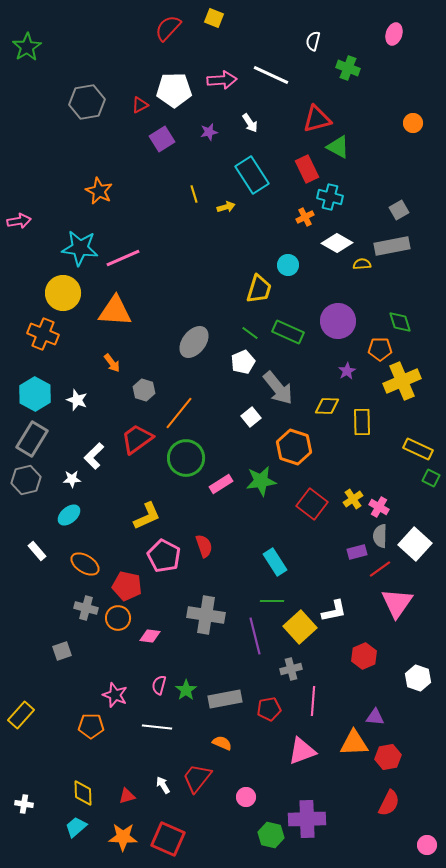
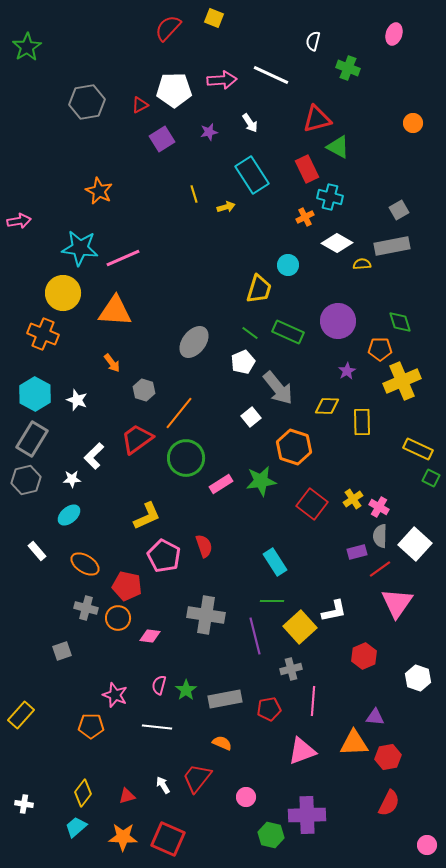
yellow diamond at (83, 793): rotated 40 degrees clockwise
purple cross at (307, 819): moved 4 px up
